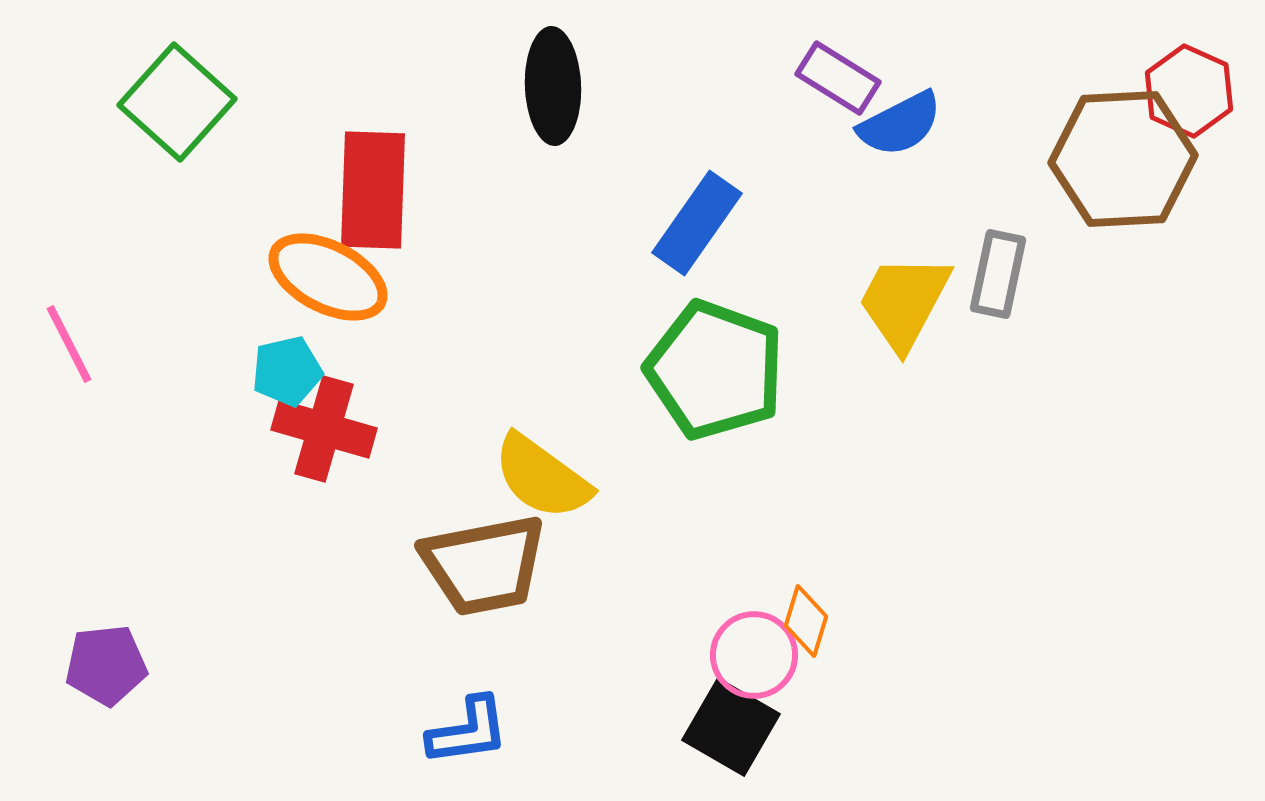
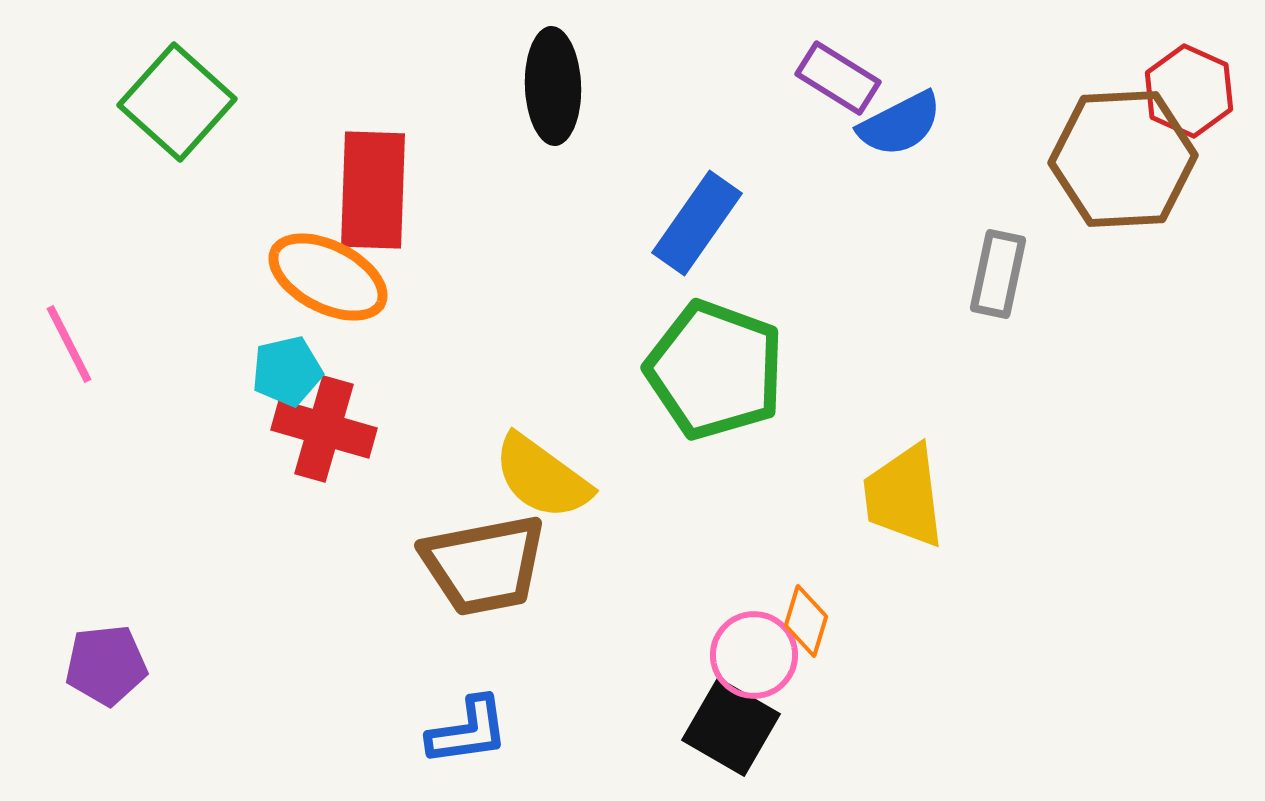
yellow trapezoid: moved 194 px down; rotated 35 degrees counterclockwise
